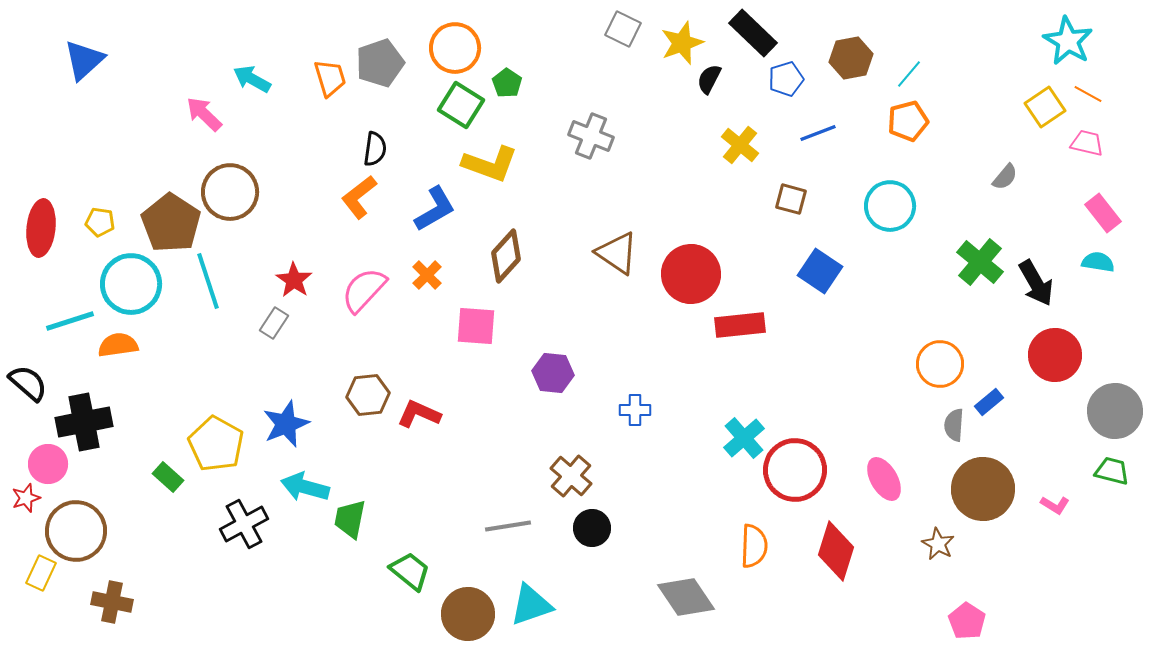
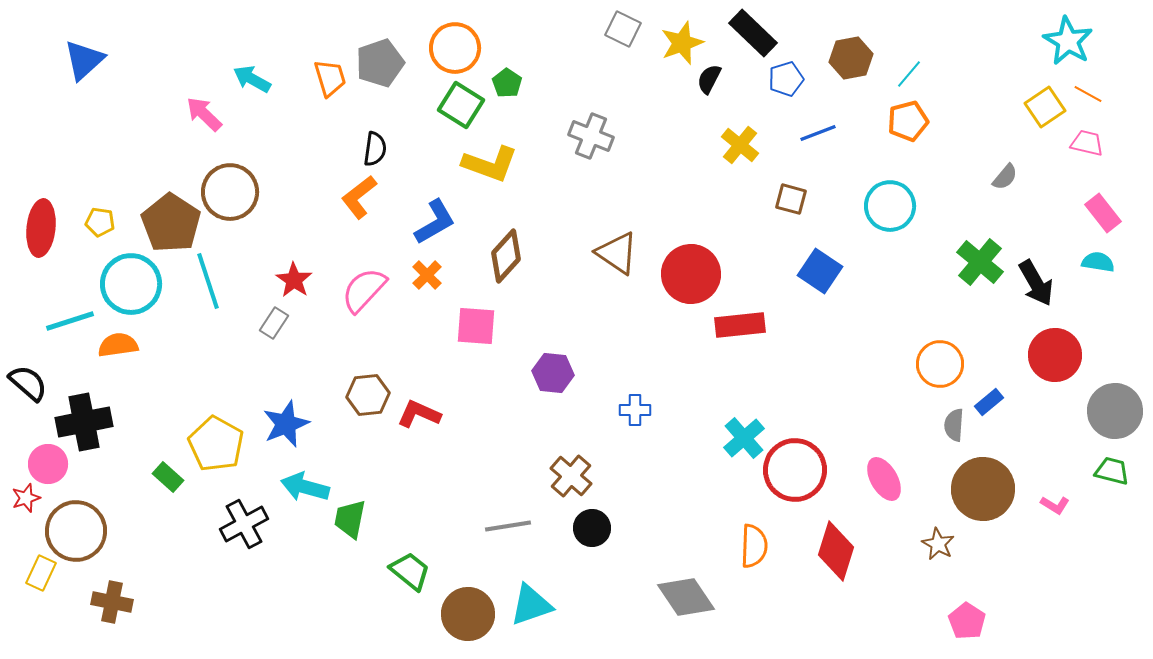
blue L-shape at (435, 209): moved 13 px down
